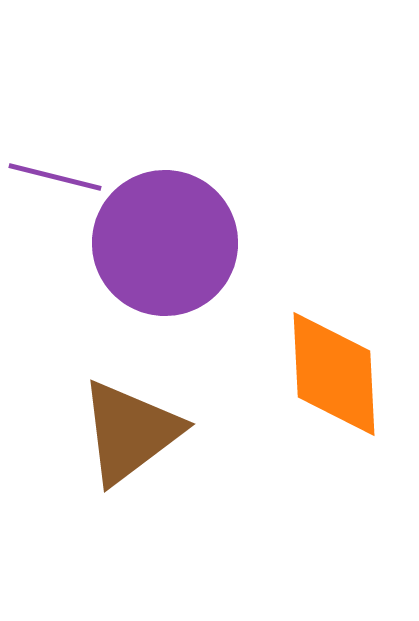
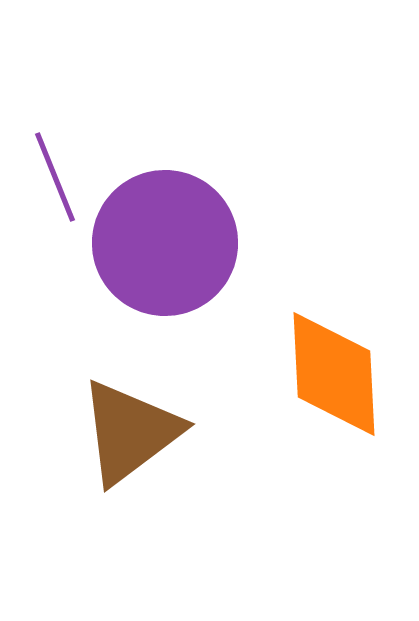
purple line: rotated 54 degrees clockwise
